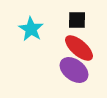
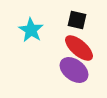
black square: rotated 12 degrees clockwise
cyan star: moved 1 px down
